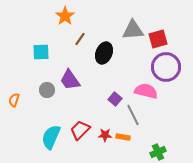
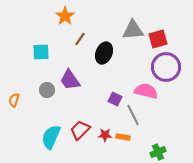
purple square: rotated 16 degrees counterclockwise
